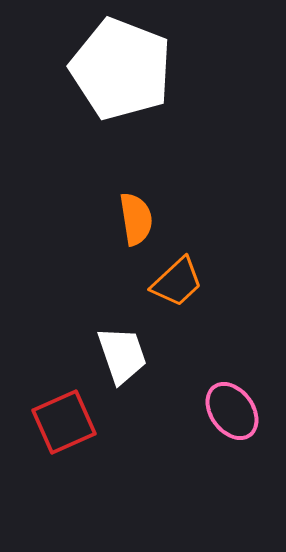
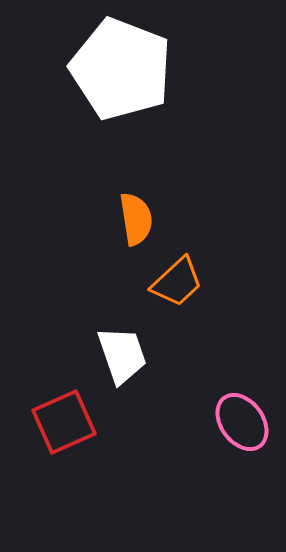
pink ellipse: moved 10 px right, 11 px down
